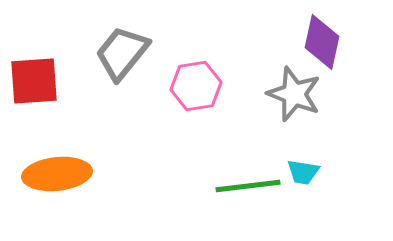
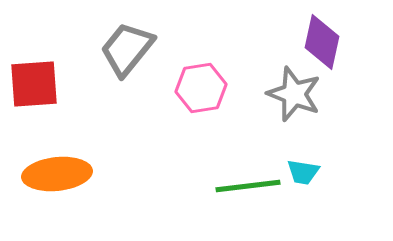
gray trapezoid: moved 5 px right, 4 px up
red square: moved 3 px down
pink hexagon: moved 5 px right, 2 px down
